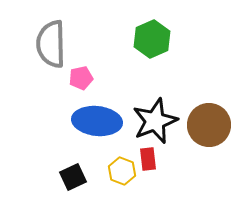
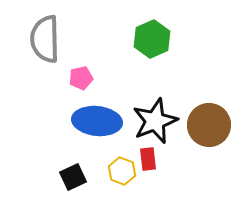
gray semicircle: moved 6 px left, 5 px up
